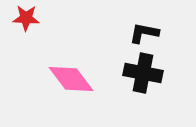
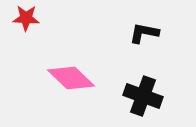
black cross: moved 23 px down; rotated 9 degrees clockwise
pink diamond: moved 1 px up; rotated 9 degrees counterclockwise
